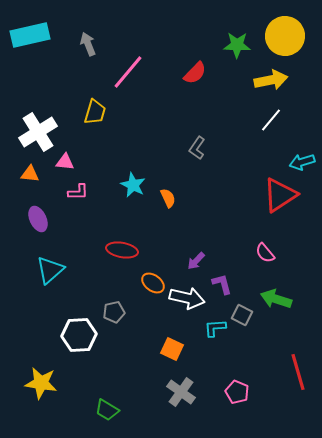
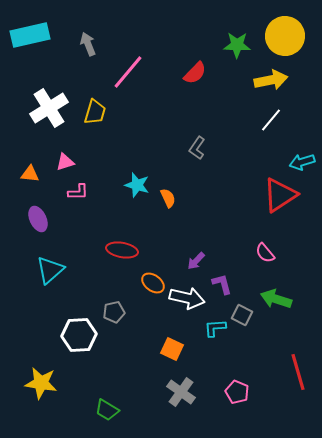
white cross: moved 11 px right, 24 px up
pink triangle: rotated 24 degrees counterclockwise
cyan star: moved 4 px right; rotated 10 degrees counterclockwise
